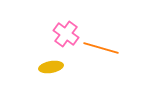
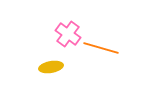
pink cross: moved 2 px right
